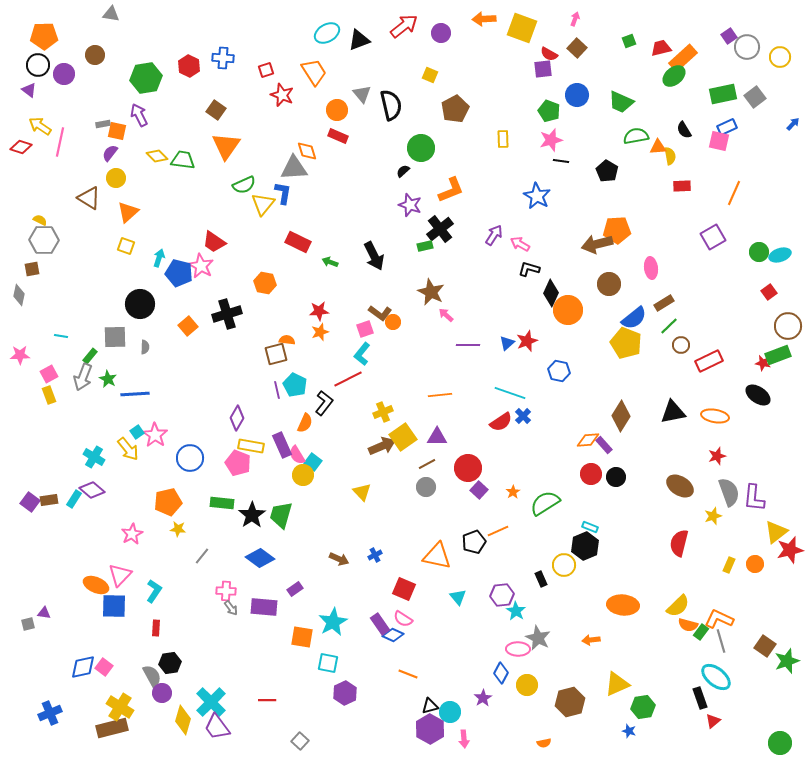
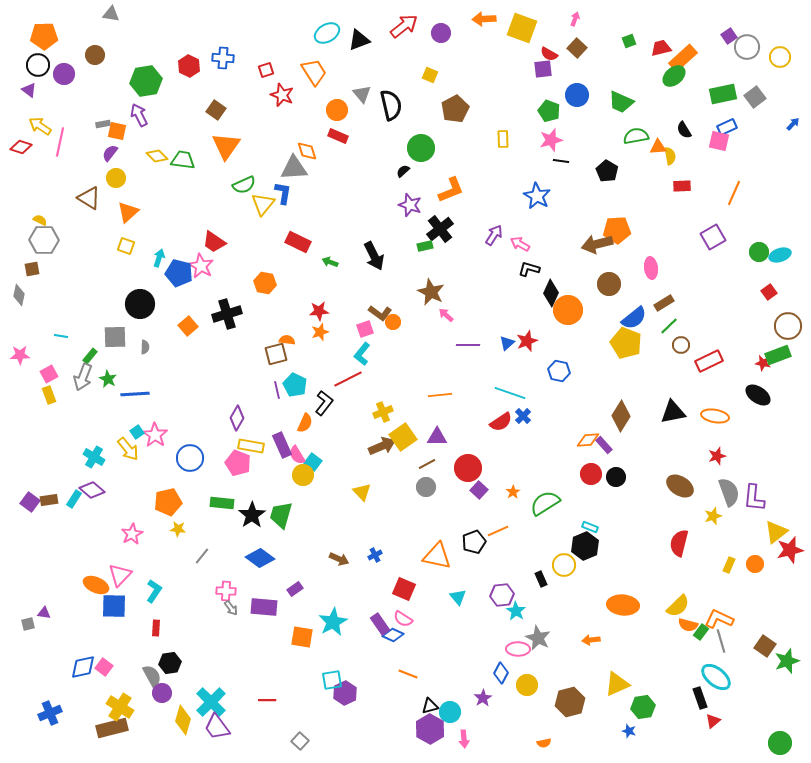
green hexagon at (146, 78): moved 3 px down
cyan square at (328, 663): moved 4 px right, 17 px down; rotated 20 degrees counterclockwise
